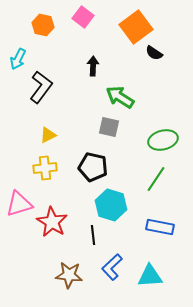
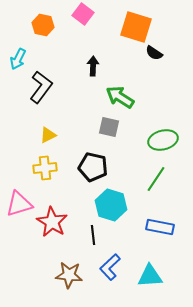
pink square: moved 3 px up
orange square: rotated 36 degrees counterclockwise
blue L-shape: moved 2 px left
